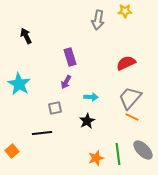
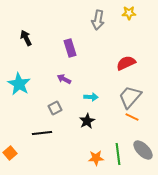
yellow star: moved 4 px right, 2 px down
black arrow: moved 2 px down
purple rectangle: moved 9 px up
purple arrow: moved 2 px left, 3 px up; rotated 88 degrees clockwise
gray trapezoid: moved 1 px up
gray square: rotated 16 degrees counterclockwise
orange square: moved 2 px left, 2 px down
orange star: rotated 14 degrees clockwise
